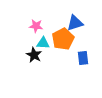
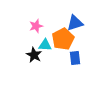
pink star: rotated 24 degrees counterclockwise
cyan triangle: moved 2 px right, 2 px down
blue rectangle: moved 8 px left
